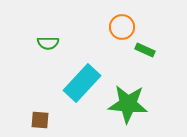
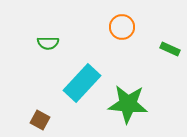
green rectangle: moved 25 px right, 1 px up
brown square: rotated 24 degrees clockwise
